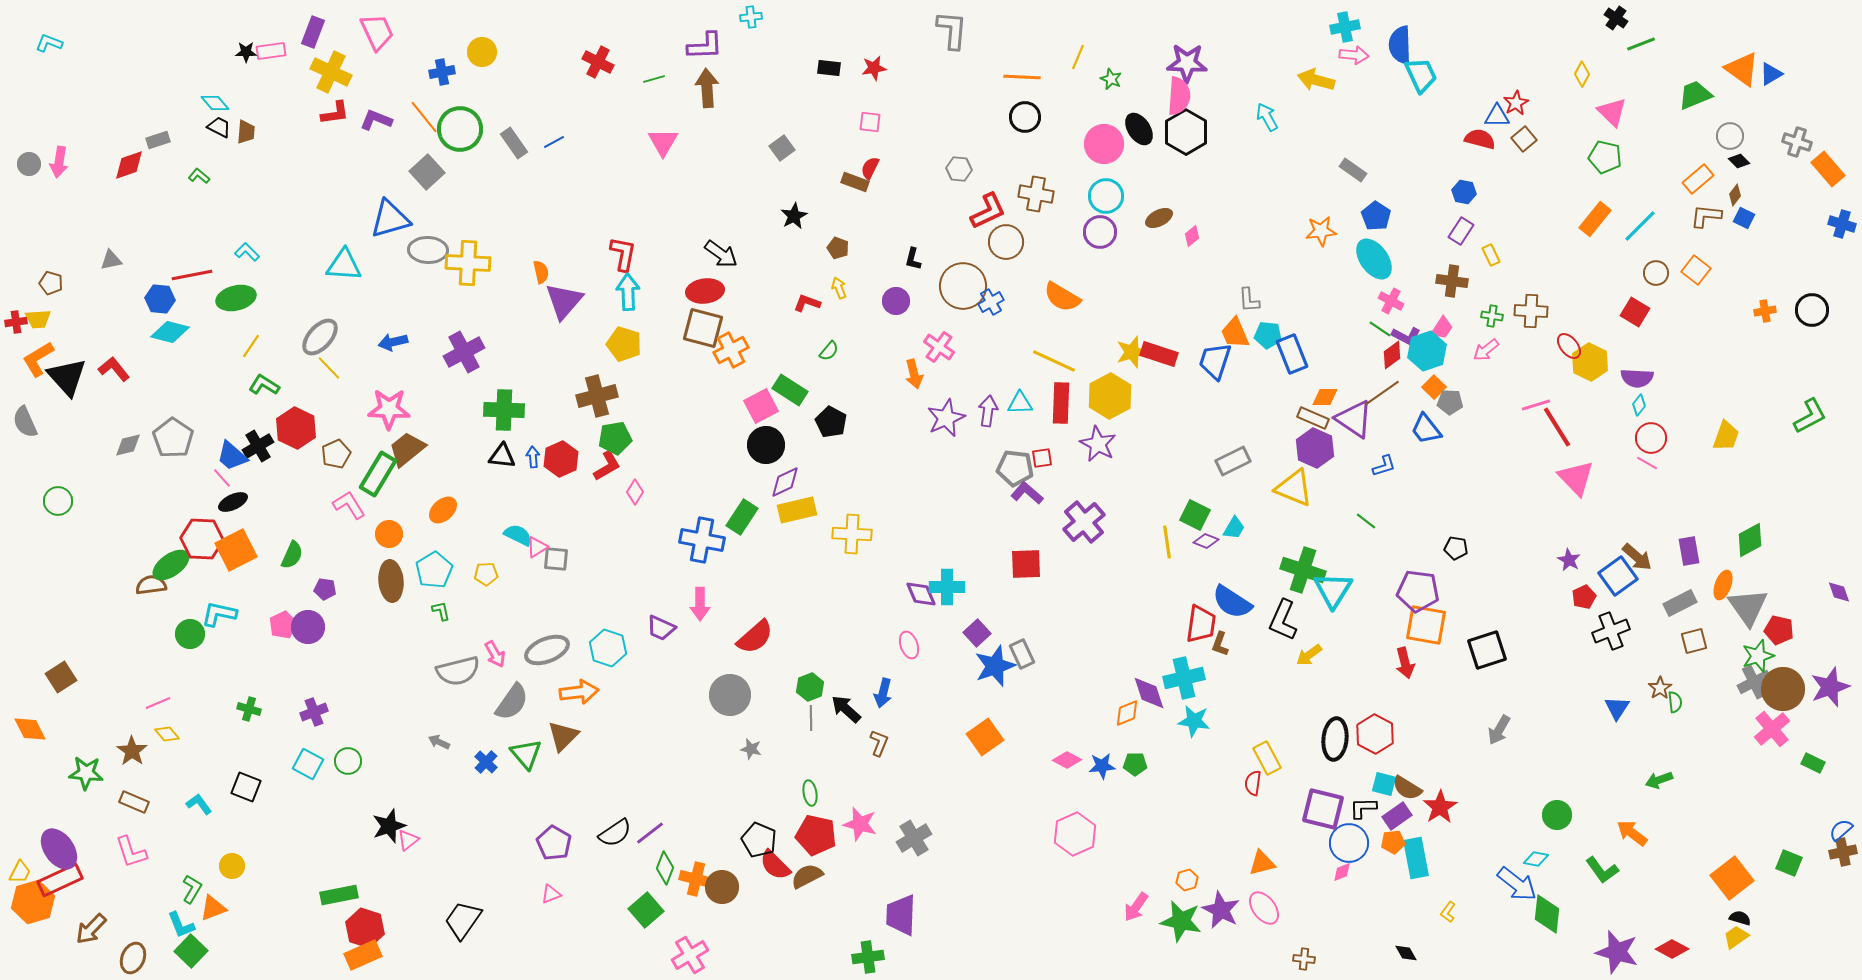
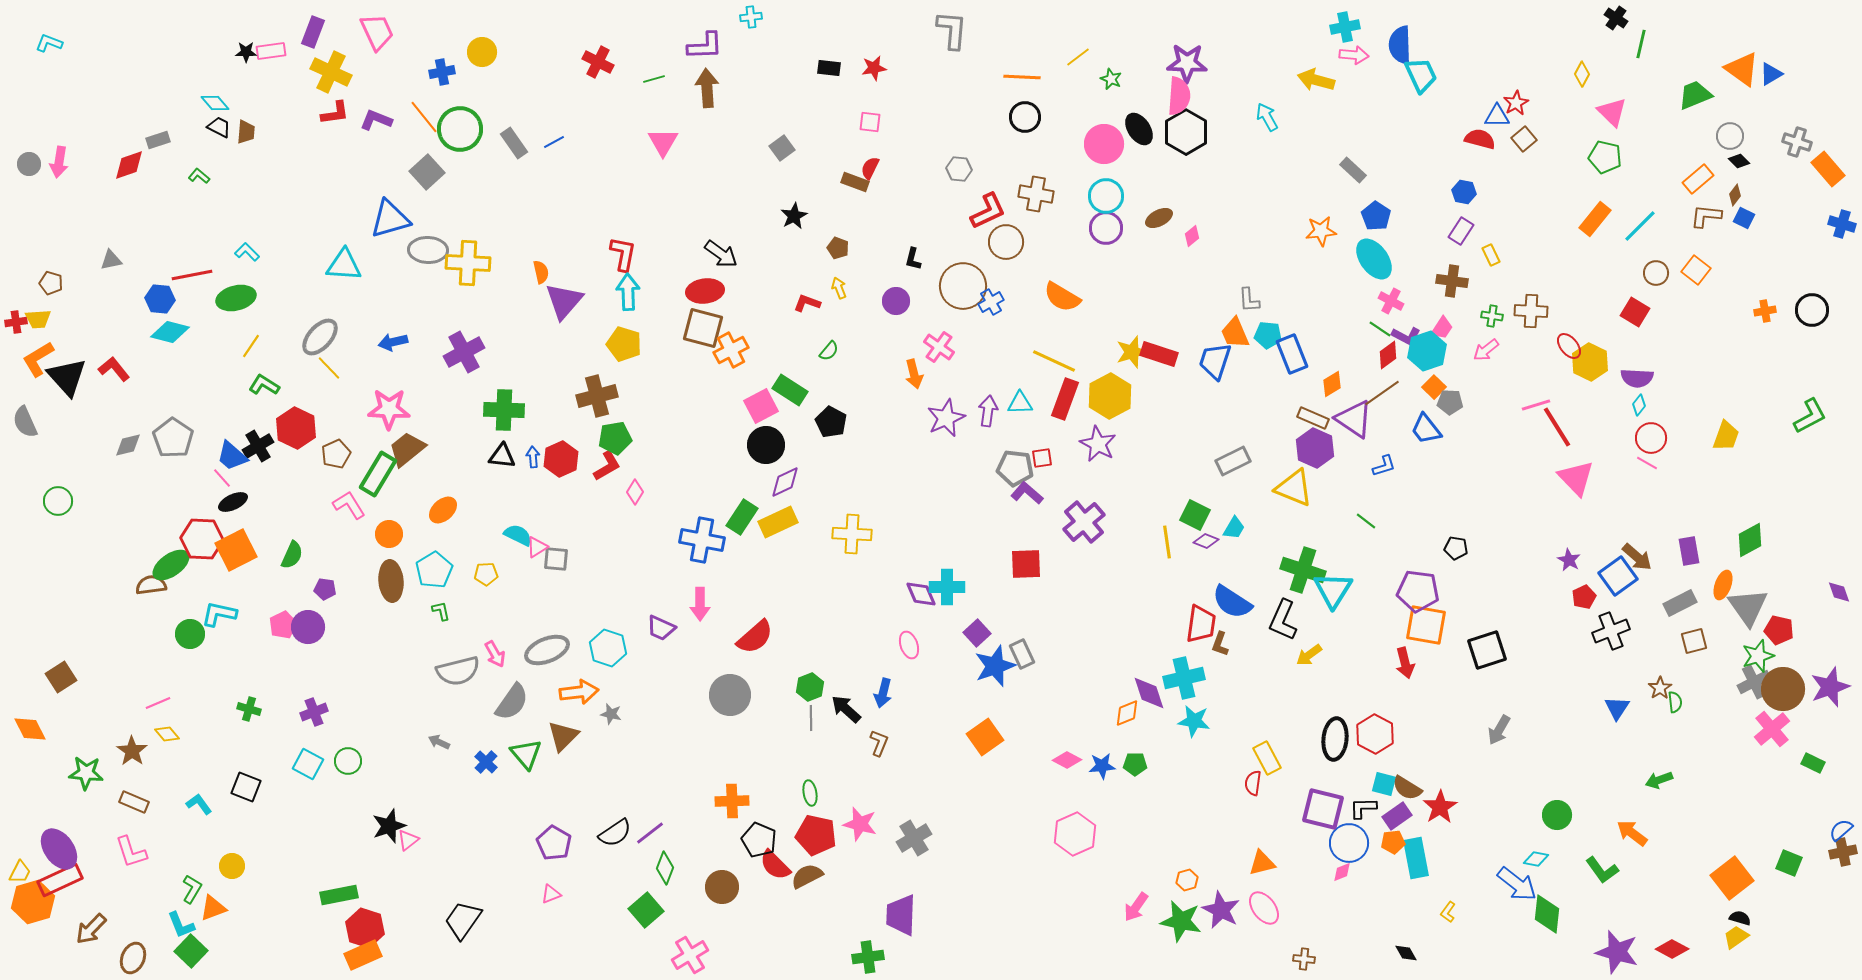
green line at (1641, 44): rotated 56 degrees counterclockwise
yellow line at (1078, 57): rotated 30 degrees clockwise
gray rectangle at (1353, 170): rotated 8 degrees clockwise
purple circle at (1100, 232): moved 6 px right, 4 px up
red diamond at (1392, 355): moved 4 px left
orange diamond at (1325, 397): moved 7 px right, 13 px up; rotated 32 degrees counterclockwise
red rectangle at (1061, 403): moved 4 px right, 4 px up; rotated 18 degrees clockwise
yellow rectangle at (797, 510): moved 19 px left, 12 px down; rotated 12 degrees counterclockwise
gray star at (751, 749): moved 140 px left, 35 px up
orange cross at (696, 879): moved 36 px right, 78 px up; rotated 16 degrees counterclockwise
